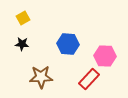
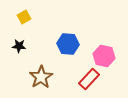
yellow square: moved 1 px right, 1 px up
black star: moved 3 px left, 2 px down
pink hexagon: moved 1 px left; rotated 10 degrees clockwise
brown star: rotated 30 degrees counterclockwise
